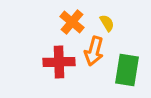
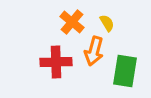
red cross: moved 3 px left
green rectangle: moved 2 px left, 1 px down
